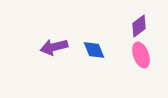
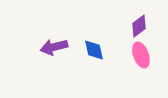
blue diamond: rotated 10 degrees clockwise
